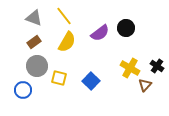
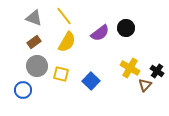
black cross: moved 5 px down
yellow square: moved 2 px right, 4 px up
